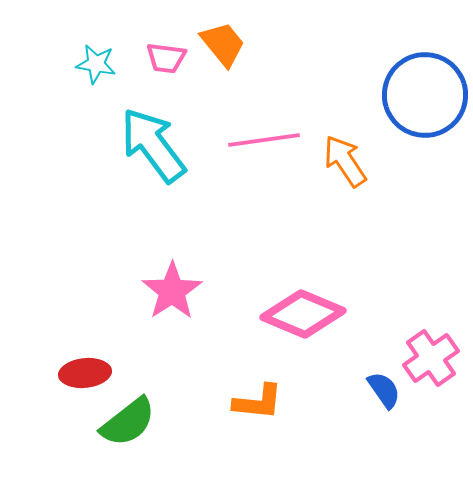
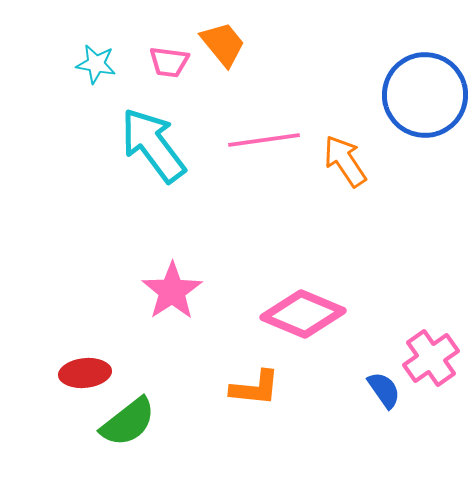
pink trapezoid: moved 3 px right, 4 px down
orange L-shape: moved 3 px left, 14 px up
